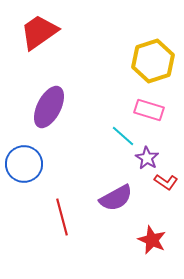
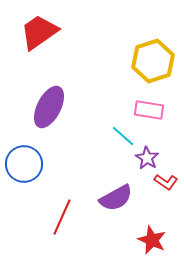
pink rectangle: rotated 8 degrees counterclockwise
red line: rotated 39 degrees clockwise
